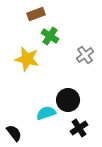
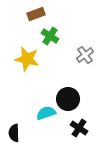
black circle: moved 1 px up
black cross: rotated 24 degrees counterclockwise
black semicircle: rotated 144 degrees counterclockwise
